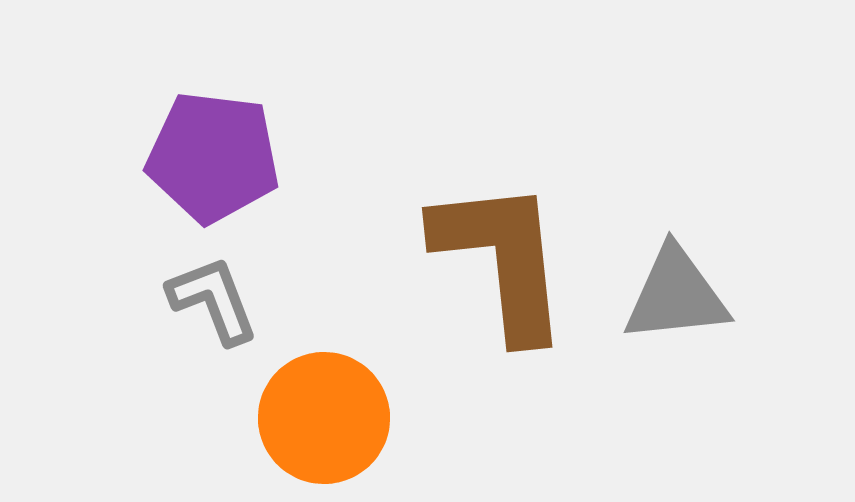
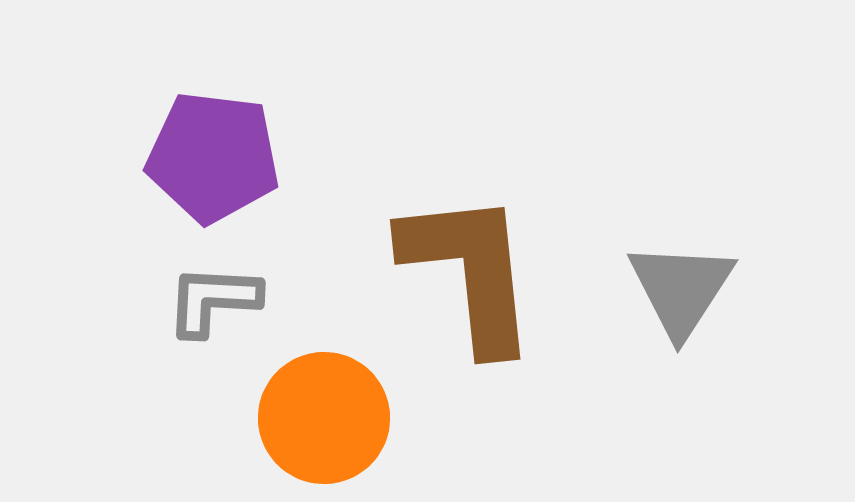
brown L-shape: moved 32 px left, 12 px down
gray triangle: moved 5 px right, 6 px up; rotated 51 degrees counterclockwise
gray L-shape: rotated 66 degrees counterclockwise
